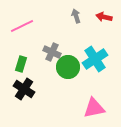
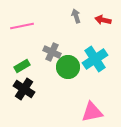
red arrow: moved 1 px left, 3 px down
pink line: rotated 15 degrees clockwise
green rectangle: moved 1 px right, 2 px down; rotated 42 degrees clockwise
pink triangle: moved 2 px left, 4 px down
